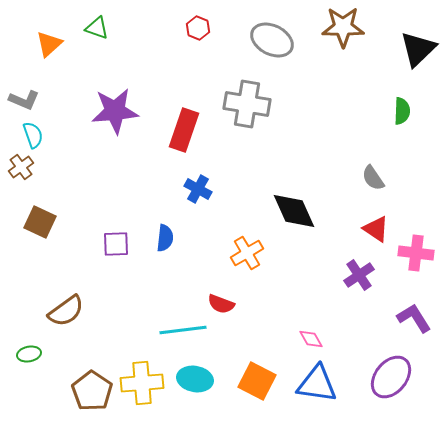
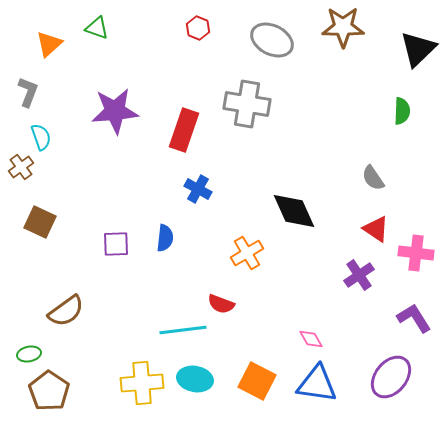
gray L-shape: moved 4 px right, 8 px up; rotated 92 degrees counterclockwise
cyan semicircle: moved 8 px right, 2 px down
brown pentagon: moved 43 px left
